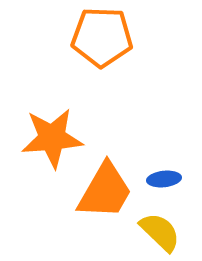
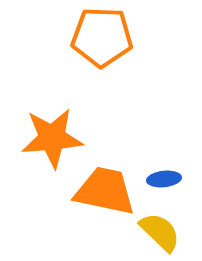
orange trapezoid: rotated 108 degrees counterclockwise
